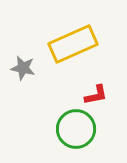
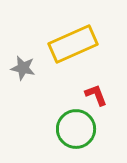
red L-shape: rotated 100 degrees counterclockwise
